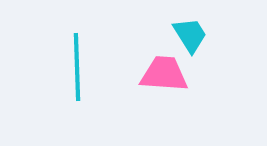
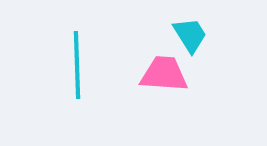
cyan line: moved 2 px up
